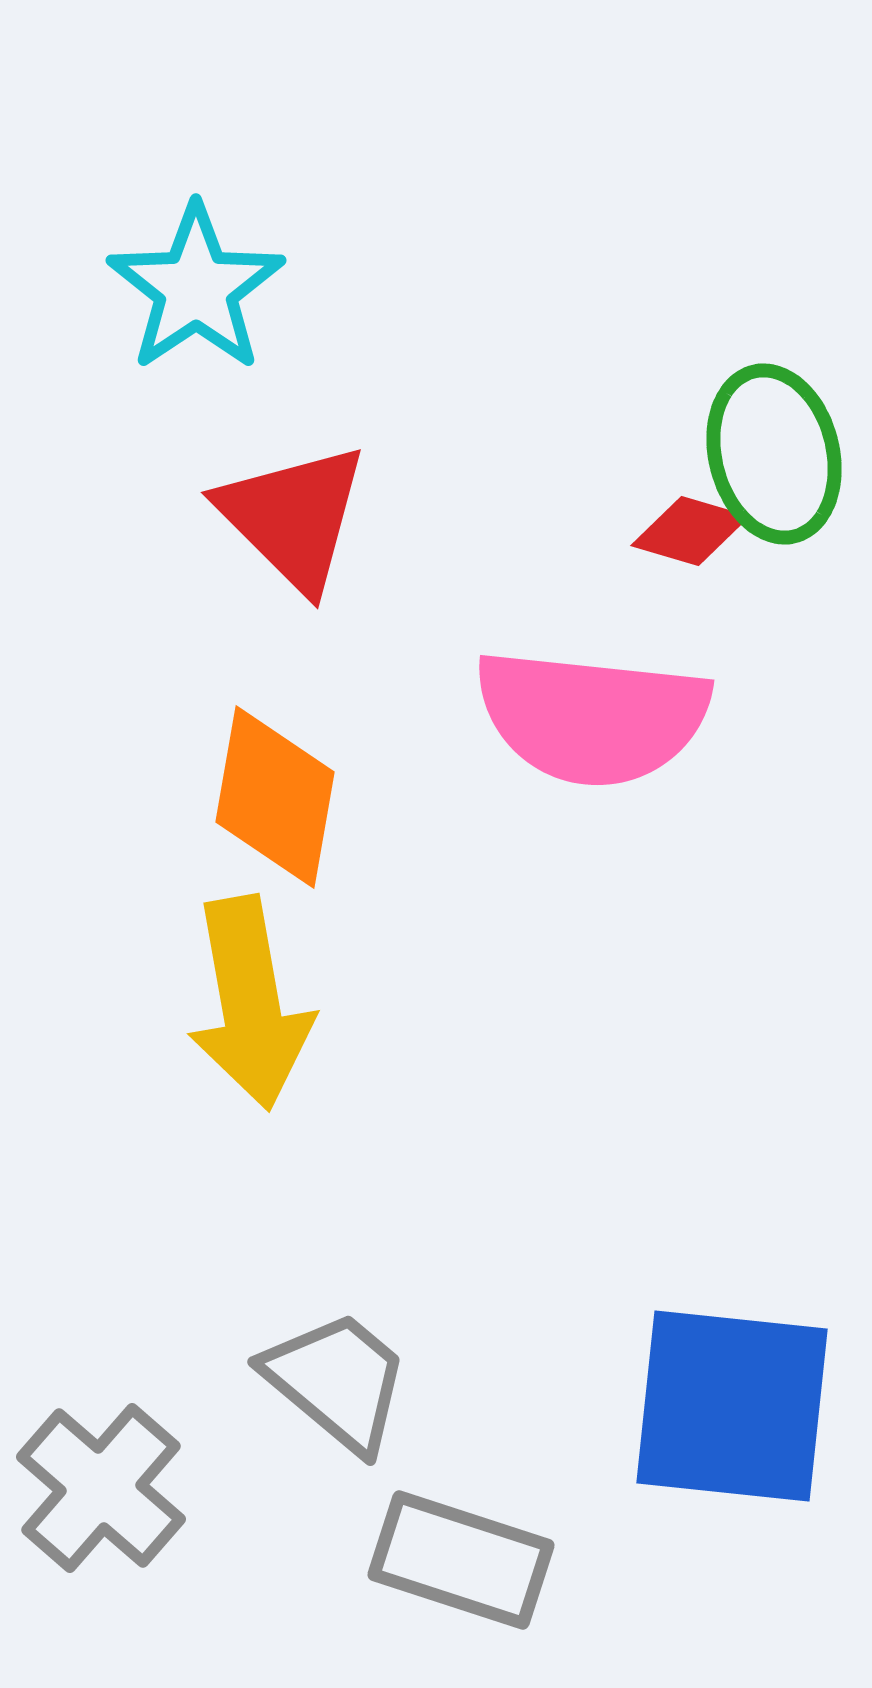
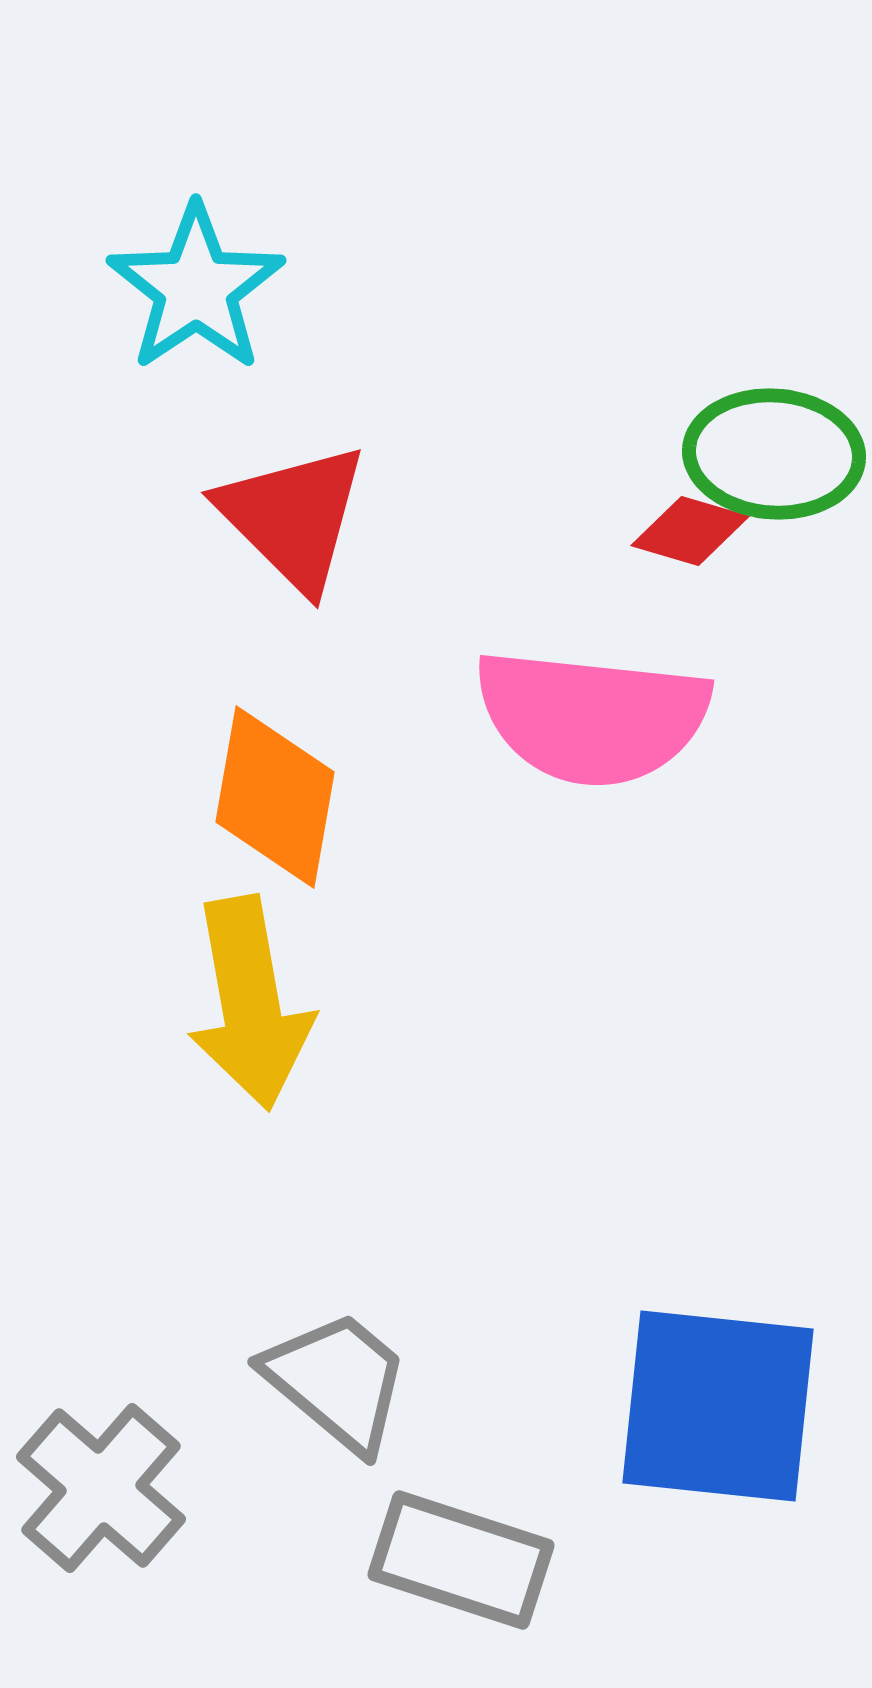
green ellipse: rotated 72 degrees counterclockwise
blue square: moved 14 px left
